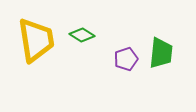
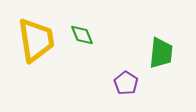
green diamond: rotated 35 degrees clockwise
purple pentagon: moved 24 px down; rotated 20 degrees counterclockwise
